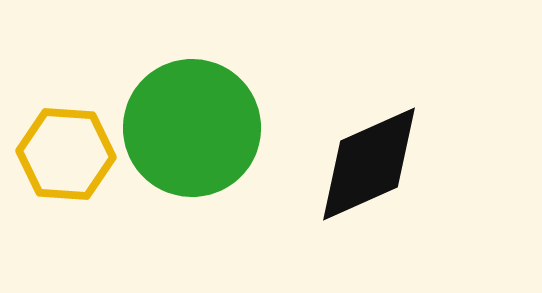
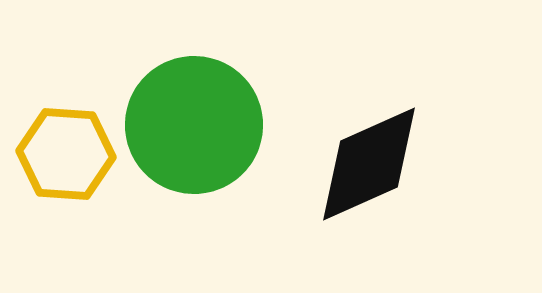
green circle: moved 2 px right, 3 px up
